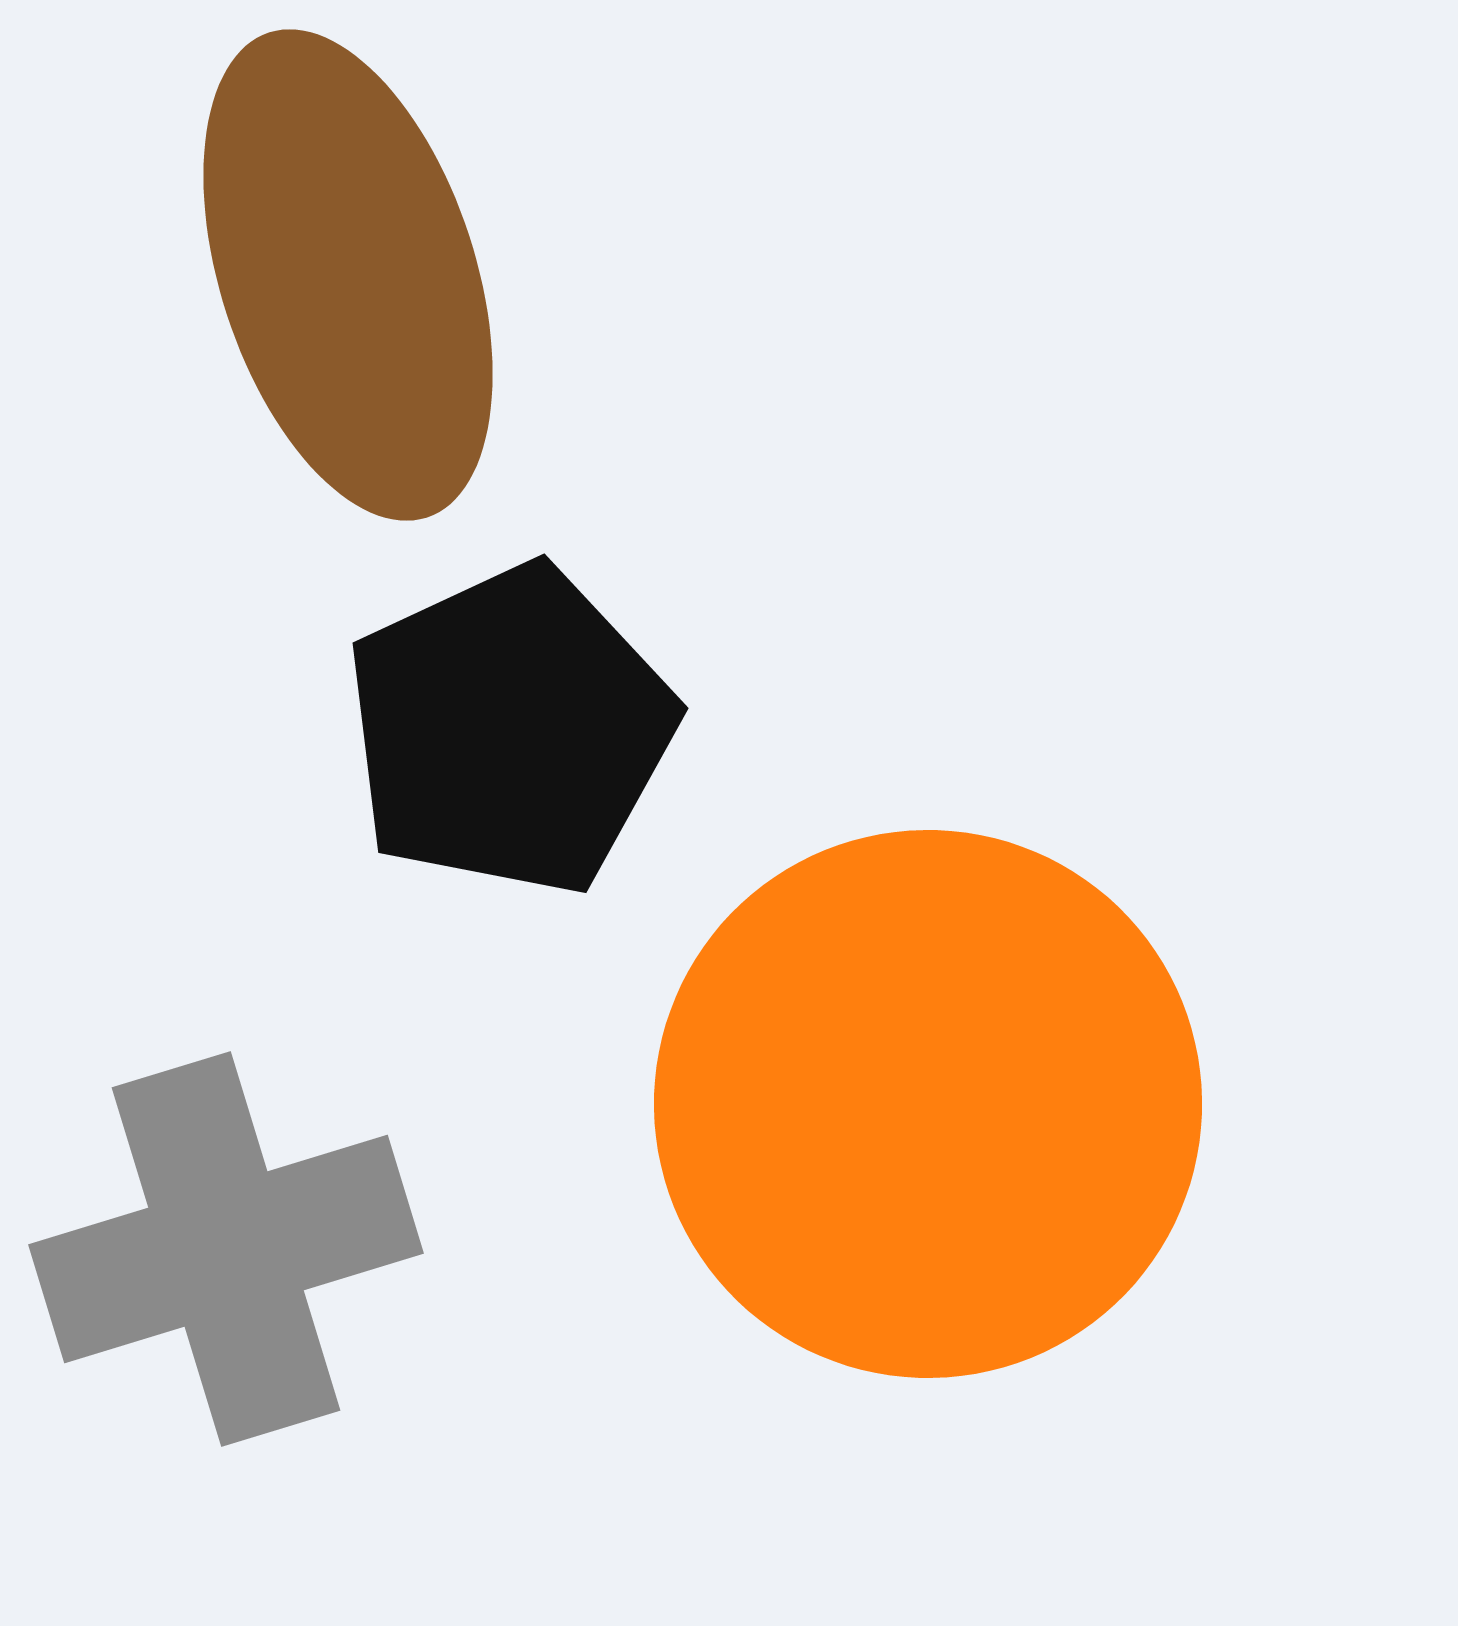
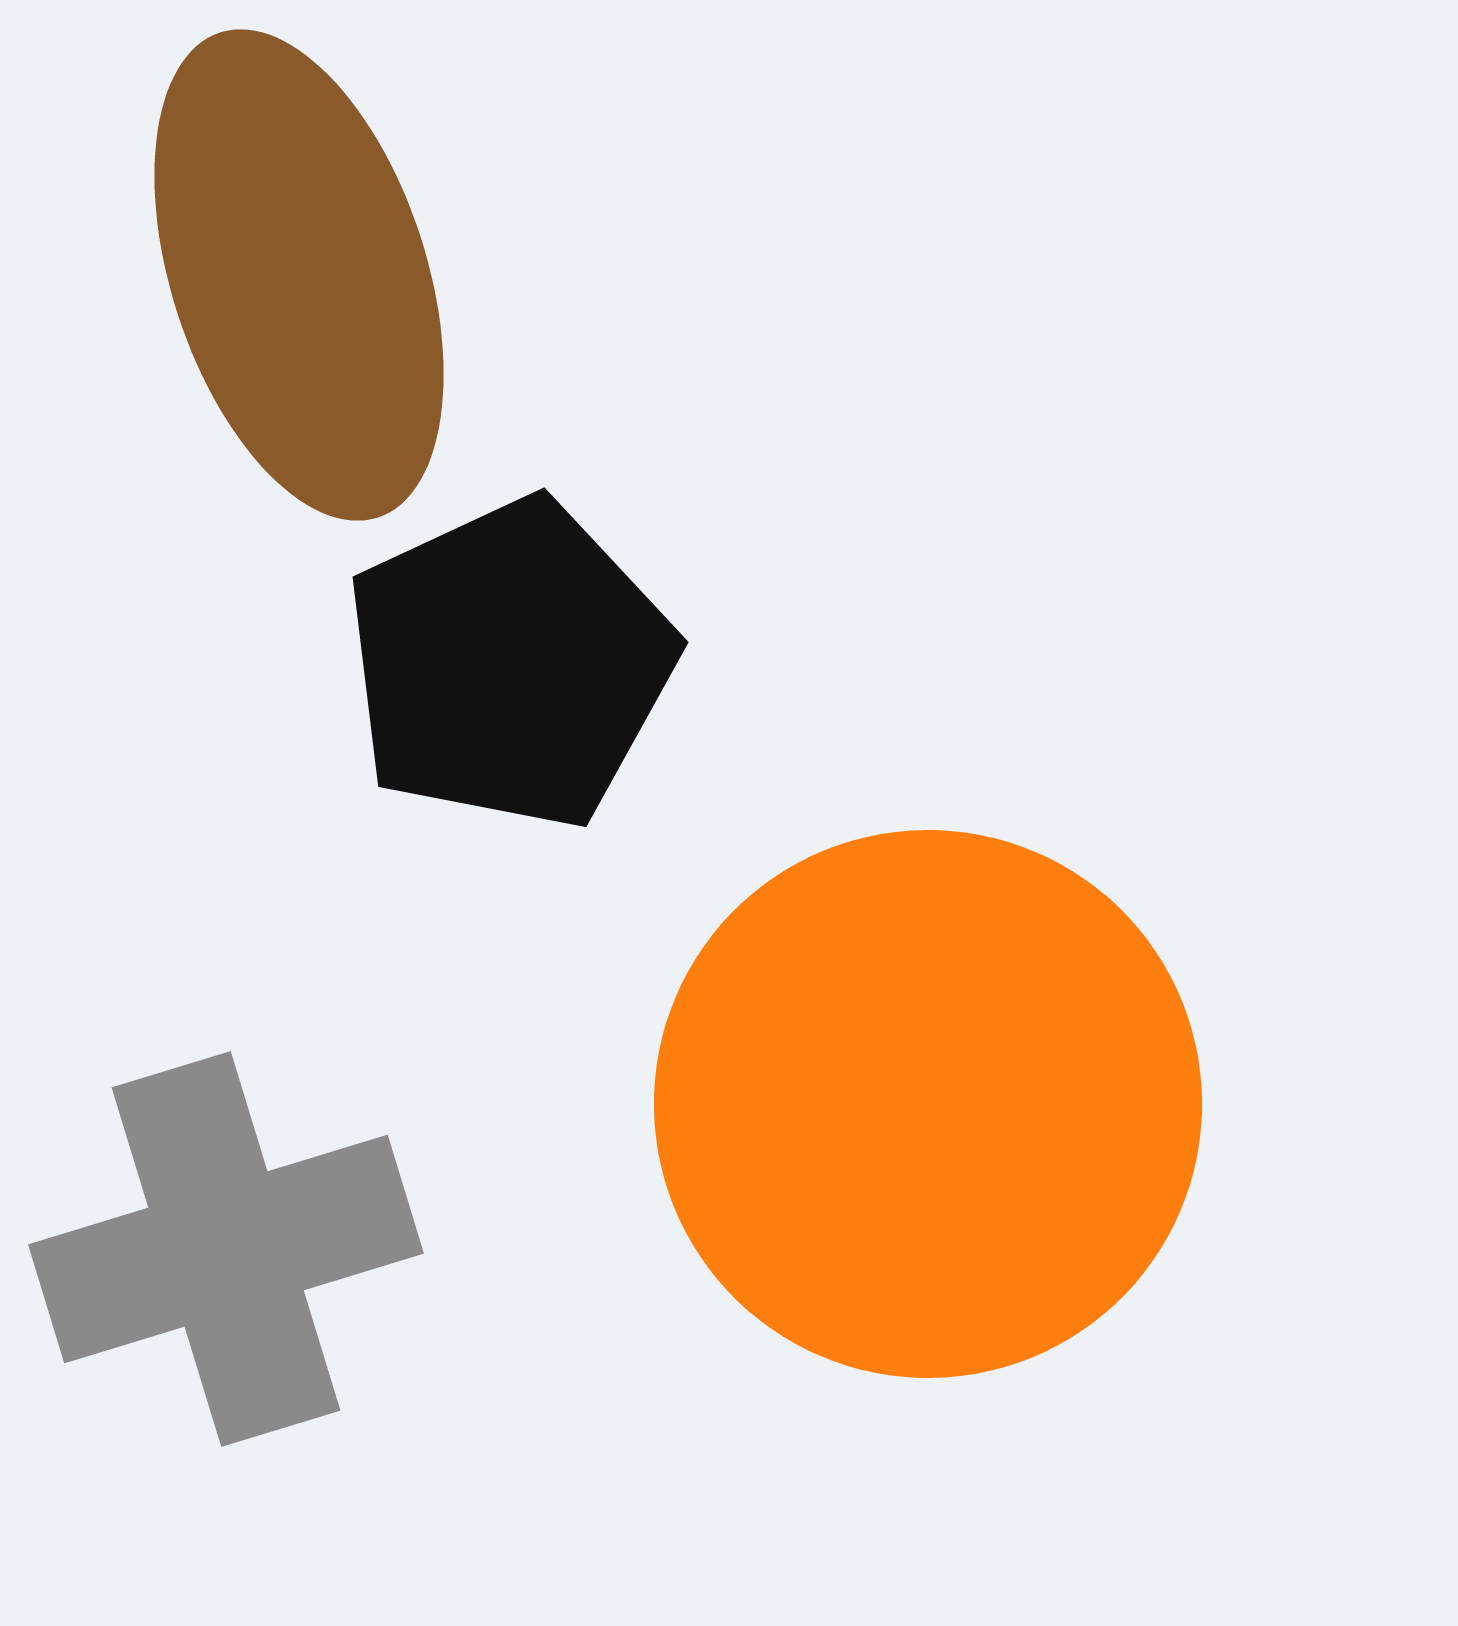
brown ellipse: moved 49 px left
black pentagon: moved 66 px up
